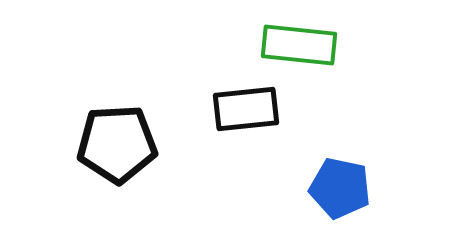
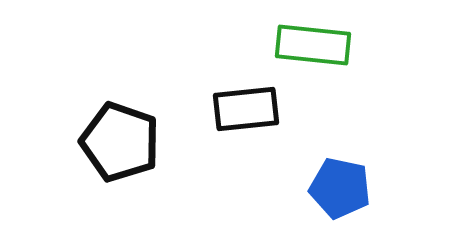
green rectangle: moved 14 px right
black pentagon: moved 3 px right, 2 px up; rotated 22 degrees clockwise
